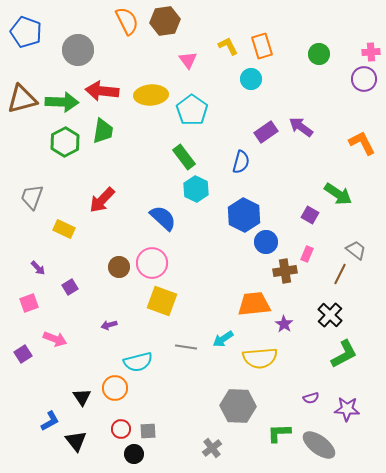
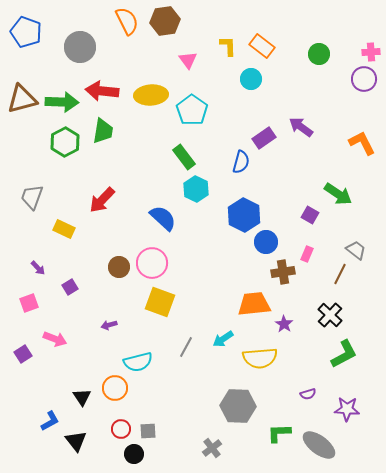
yellow L-shape at (228, 46): rotated 25 degrees clockwise
orange rectangle at (262, 46): rotated 35 degrees counterclockwise
gray circle at (78, 50): moved 2 px right, 3 px up
purple rectangle at (266, 132): moved 2 px left, 6 px down
brown cross at (285, 271): moved 2 px left, 1 px down
yellow square at (162, 301): moved 2 px left, 1 px down
gray line at (186, 347): rotated 70 degrees counterclockwise
purple semicircle at (311, 398): moved 3 px left, 4 px up
